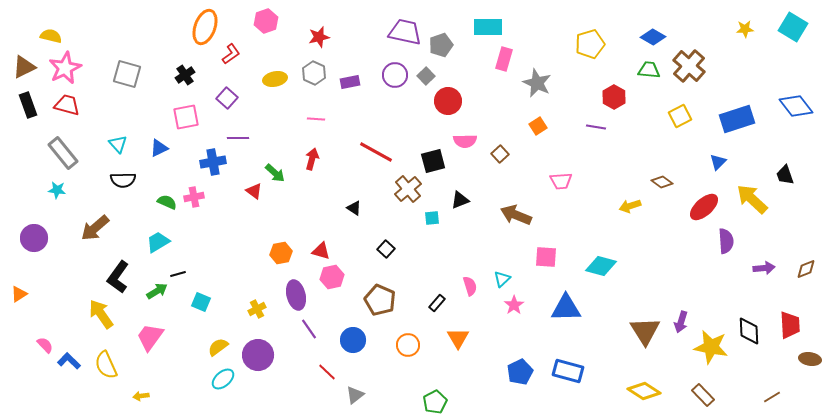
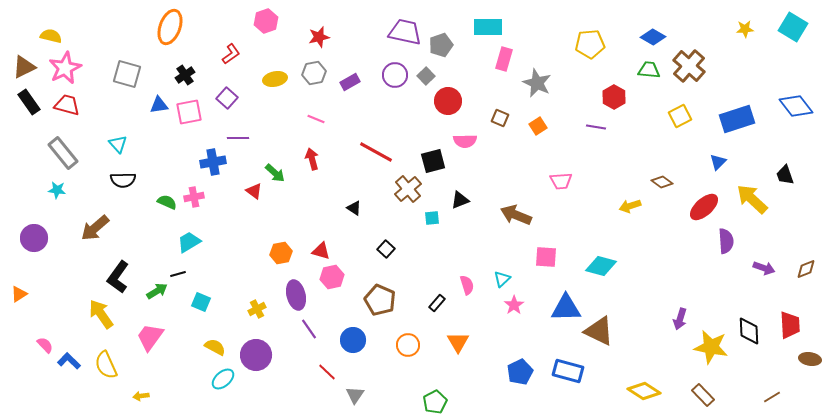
orange ellipse at (205, 27): moved 35 px left
yellow pentagon at (590, 44): rotated 12 degrees clockwise
gray hexagon at (314, 73): rotated 25 degrees clockwise
purple rectangle at (350, 82): rotated 18 degrees counterclockwise
black rectangle at (28, 105): moved 1 px right, 3 px up; rotated 15 degrees counterclockwise
pink square at (186, 117): moved 3 px right, 5 px up
pink line at (316, 119): rotated 18 degrees clockwise
blue triangle at (159, 148): moved 43 px up; rotated 18 degrees clockwise
brown square at (500, 154): moved 36 px up; rotated 24 degrees counterclockwise
red arrow at (312, 159): rotated 30 degrees counterclockwise
cyan trapezoid at (158, 242): moved 31 px right
purple arrow at (764, 268): rotated 25 degrees clockwise
pink semicircle at (470, 286): moved 3 px left, 1 px up
purple arrow at (681, 322): moved 1 px left, 3 px up
brown triangle at (645, 331): moved 46 px left; rotated 32 degrees counterclockwise
orange triangle at (458, 338): moved 4 px down
yellow semicircle at (218, 347): moved 3 px left; rotated 65 degrees clockwise
purple circle at (258, 355): moved 2 px left
gray triangle at (355, 395): rotated 18 degrees counterclockwise
